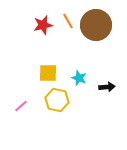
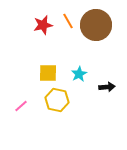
cyan star: moved 4 px up; rotated 21 degrees clockwise
